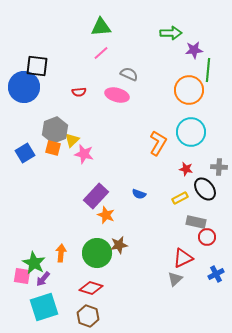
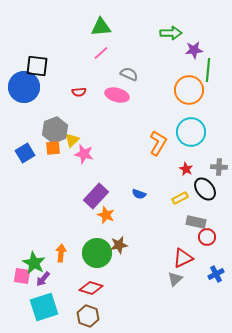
orange square: rotated 21 degrees counterclockwise
red star: rotated 16 degrees clockwise
